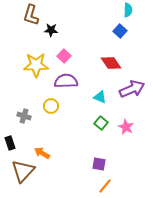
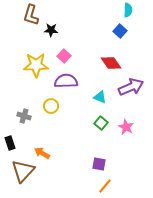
purple arrow: moved 1 px left, 2 px up
